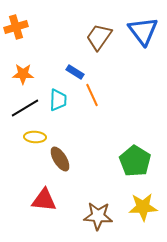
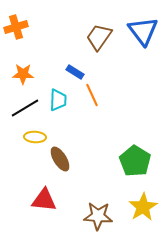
yellow star: rotated 28 degrees counterclockwise
